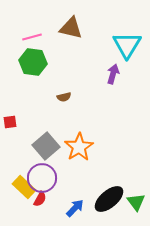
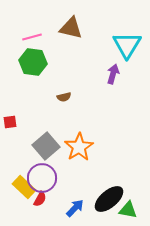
green triangle: moved 8 px left, 8 px down; rotated 42 degrees counterclockwise
